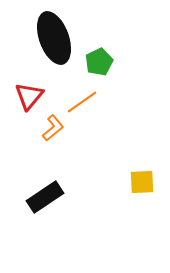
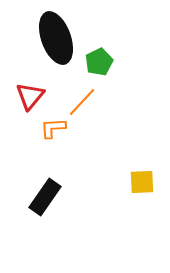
black ellipse: moved 2 px right
red triangle: moved 1 px right
orange line: rotated 12 degrees counterclockwise
orange L-shape: rotated 144 degrees counterclockwise
black rectangle: rotated 21 degrees counterclockwise
